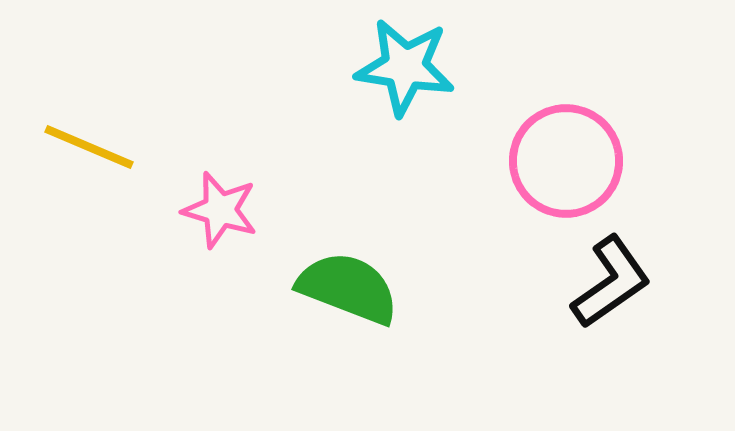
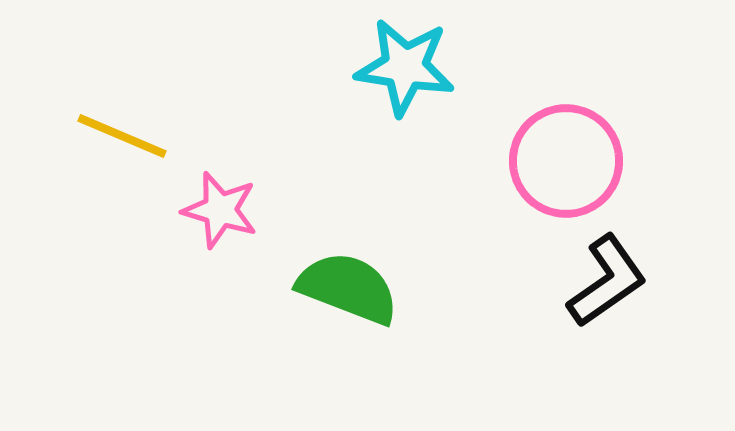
yellow line: moved 33 px right, 11 px up
black L-shape: moved 4 px left, 1 px up
